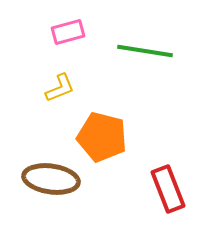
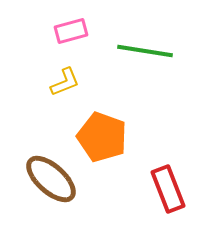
pink rectangle: moved 3 px right, 1 px up
yellow L-shape: moved 5 px right, 6 px up
orange pentagon: rotated 6 degrees clockwise
brown ellipse: rotated 34 degrees clockwise
